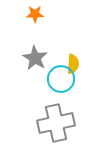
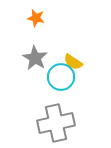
orange star: moved 1 px right, 4 px down; rotated 12 degrees clockwise
yellow semicircle: moved 2 px up; rotated 120 degrees clockwise
cyan circle: moved 2 px up
